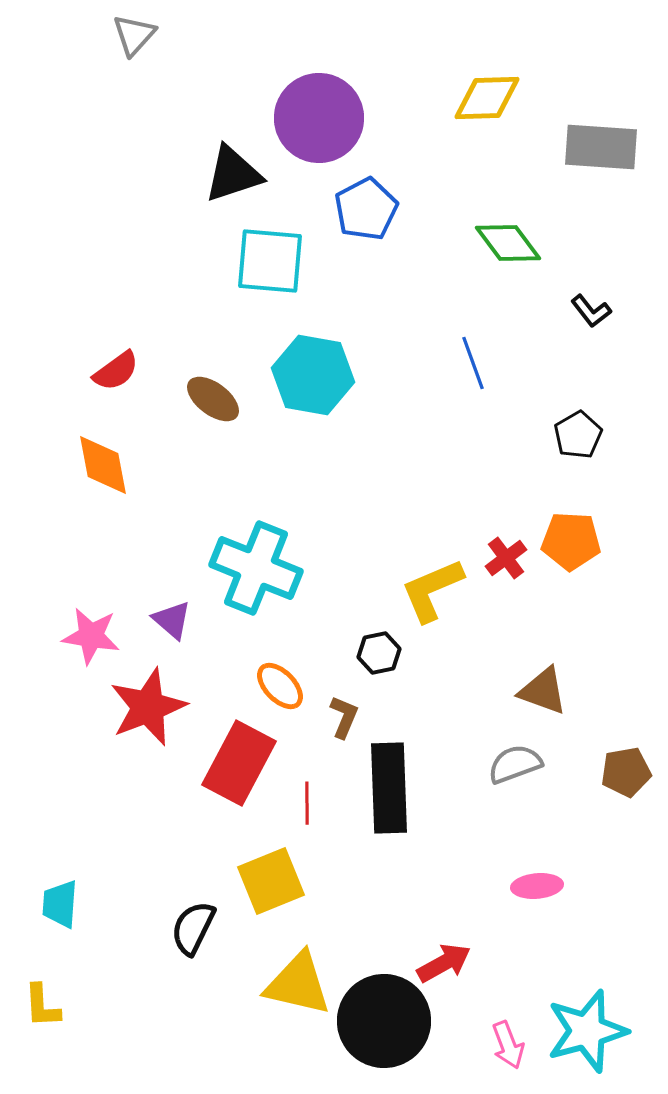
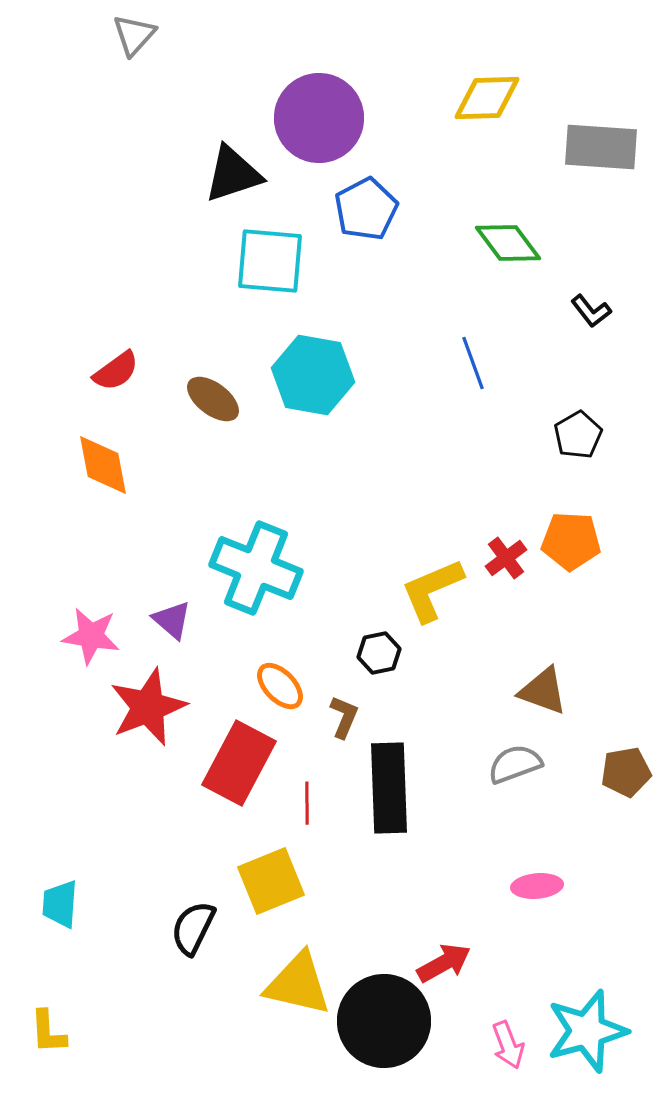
yellow L-shape at (42, 1006): moved 6 px right, 26 px down
